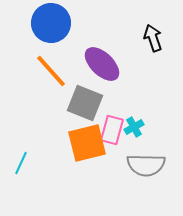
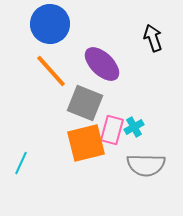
blue circle: moved 1 px left, 1 px down
orange square: moved 1 px left
